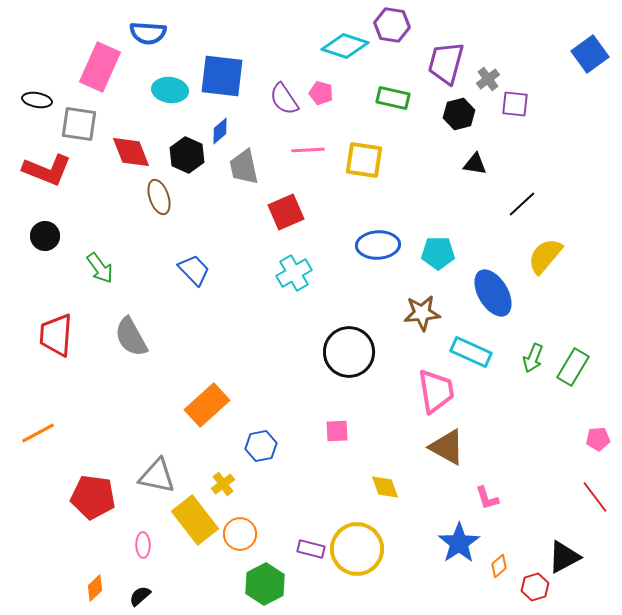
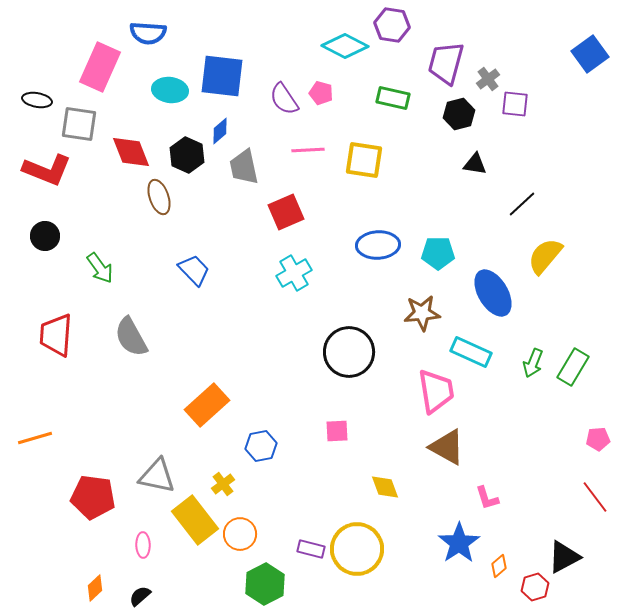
cyan diamond at (345, 46): rotated 9 degrees clockwise
green arrow at (533, 358): moved 5 px down
orange line at (38, 433): moved 3 px left, 5 px down; rotated 12 degrees clockwise
